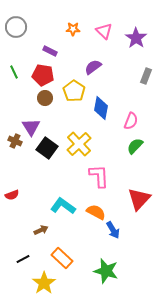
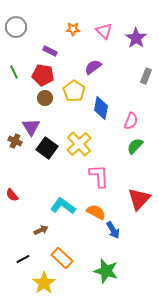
red semicircle: rotated 72 degrees clockwise
